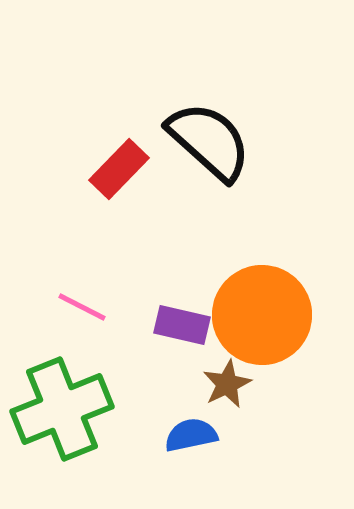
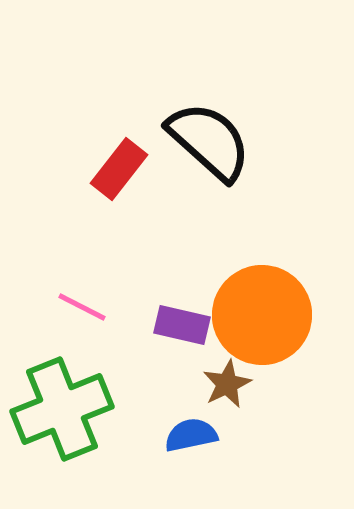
red rectangle: rotated 6 degrees counterclockwise
